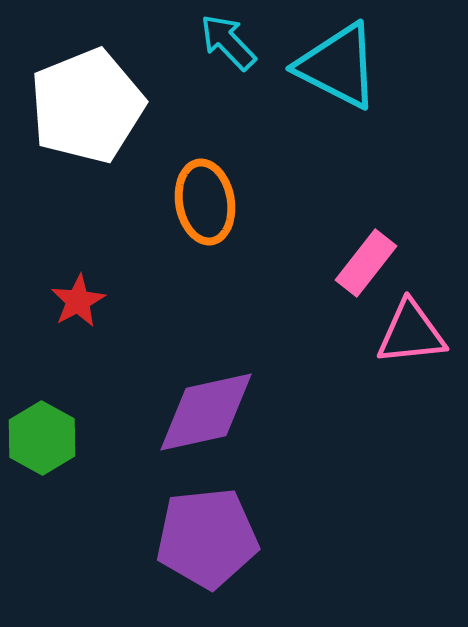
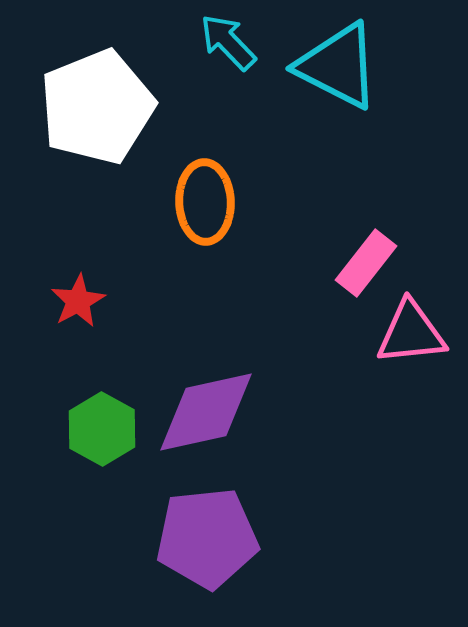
white pentagon: moved 10 px right, 1 px down
orange ellipse: rotated 8 degrees clockwise
green hexagon: moved 60 px right, 9 px up
